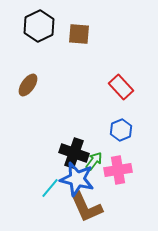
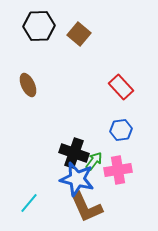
black hexagon: rotated 24 degrees clockwise
brown square: rotated 35 degrees clockwise
brown ellipse: rotated 60 degrees counterclockwise
blue hexagon: rotated 15 degrees clockwise
cyan line: moved 21 px left, 15 px down
